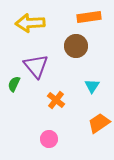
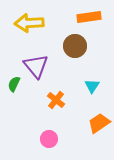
yellow arrow: moved 1 px left
brown circle: moved 1 px left
